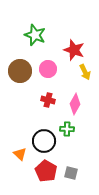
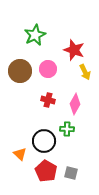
green star: rotated 25 degrees clockwise
